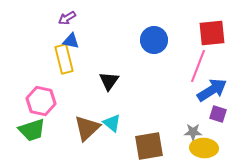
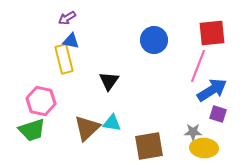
cyan triangle: rotated 30 degrees counterclockwise
